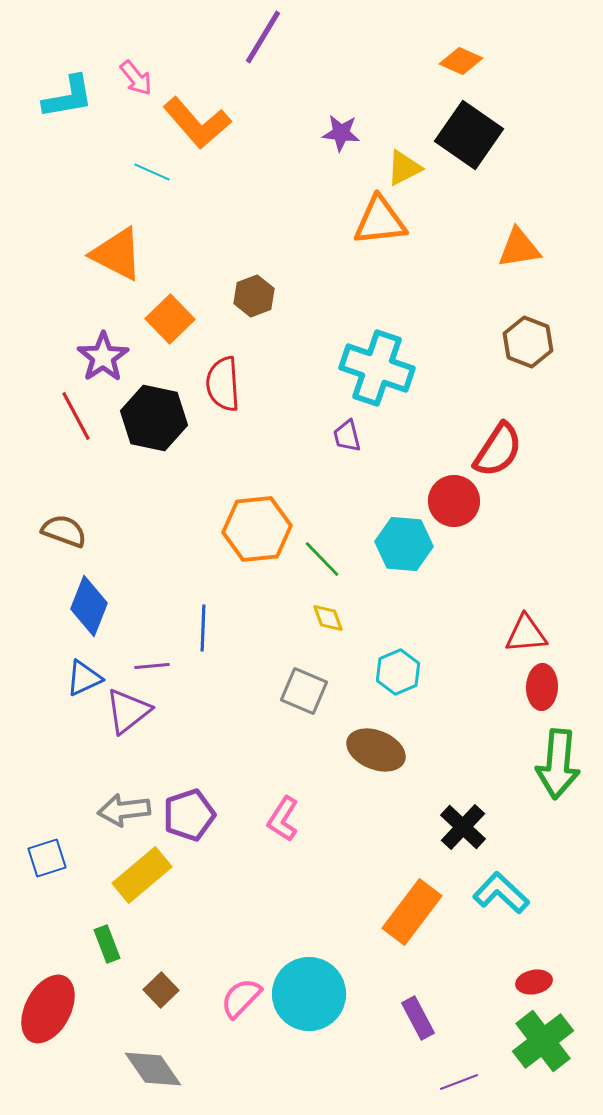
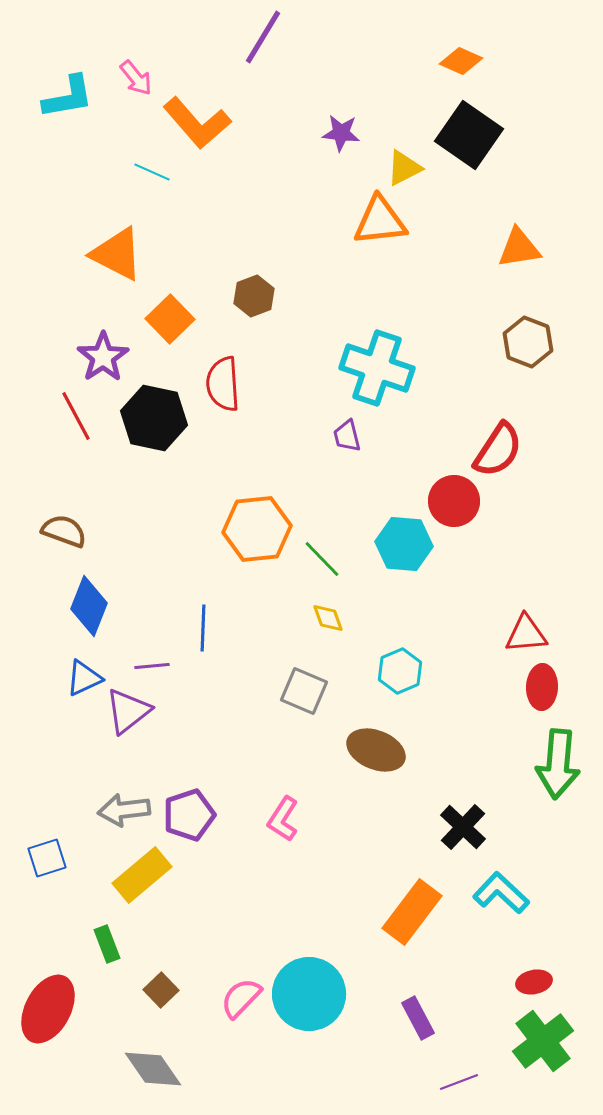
cyan hexagon at (398, 672): moved 2 px right, 1 px up
